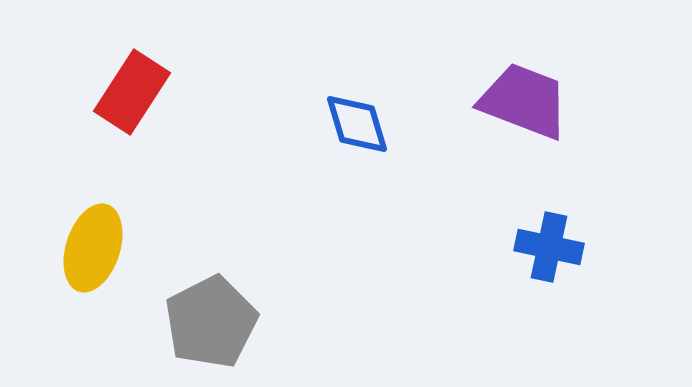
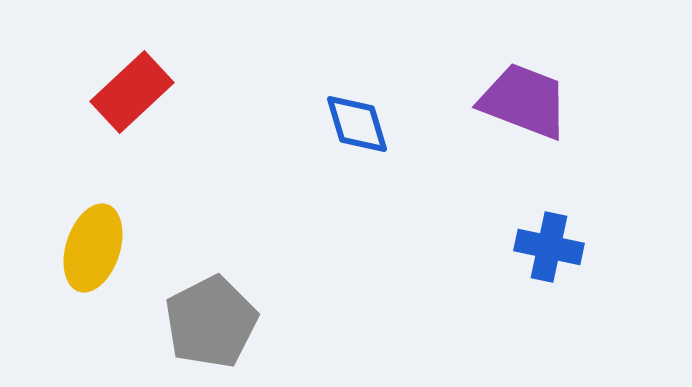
red rectangle: rotated 14 degrees clockwise
